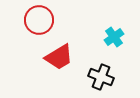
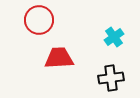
red trapezoid: moved 1 px down; rotated 152 degrees counterclockwise
black cross: moved 10 px right, 1 px down; rotated 30 degrees counterclockwise
